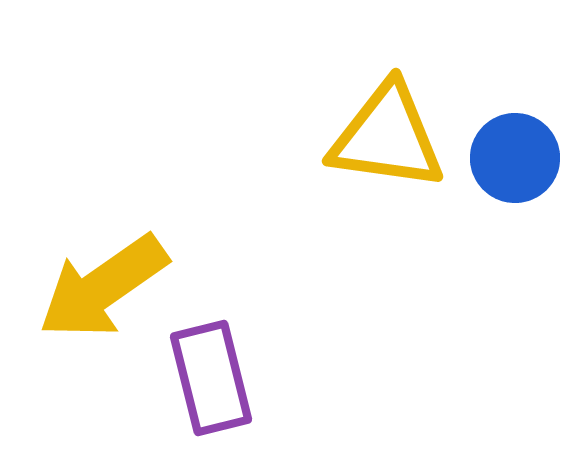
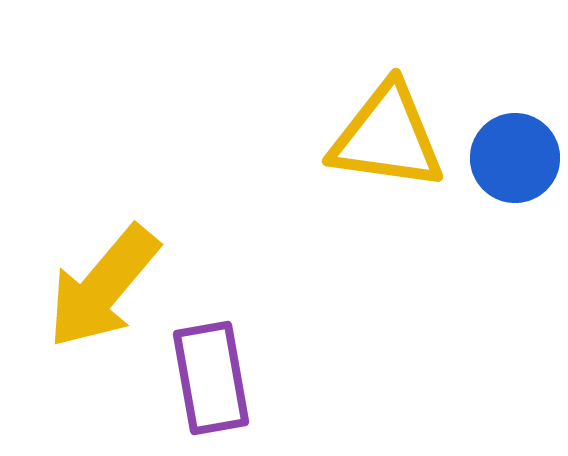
yellow arrow: rotated 15 degrees counterclockwise
purple rectangle: rotated 4 degrees clockwise
